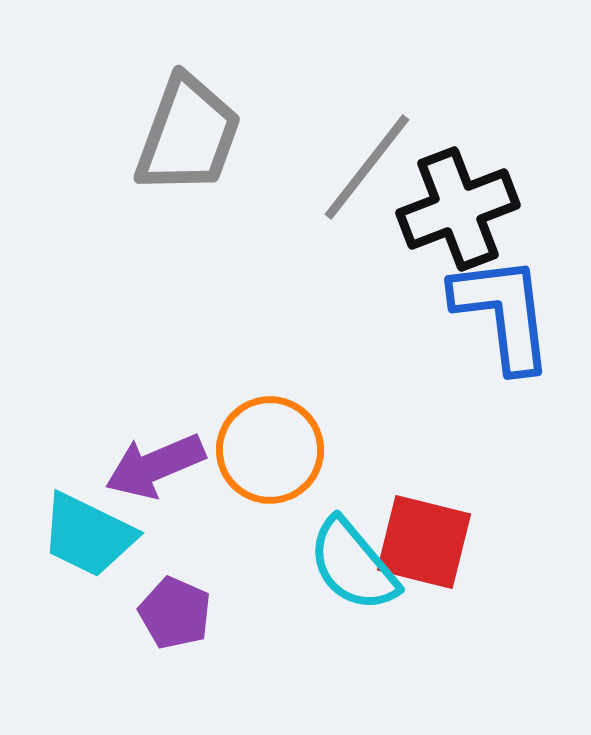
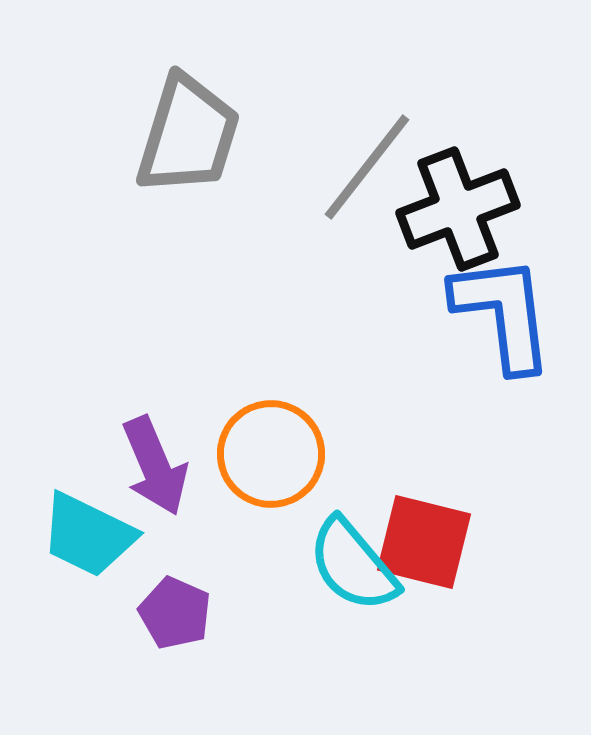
gray trapezoid: rotated 3 degrees counterclockwise
orange circle: moved 1 px right, 4 px down
purple arrow: rotated 90 degrees counterclockwise
